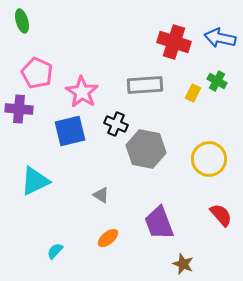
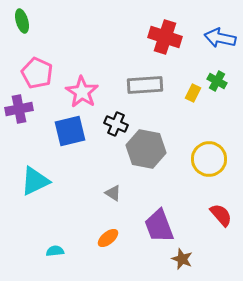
red cross: moved 9 px left, 5 px up
purple cross: rotated 16 degrees counterclockwise
gray triangle: moved 12 px right, 2 px up
purple trapezoid: moved 3 px down
cyan semicircle: rotated 42 degrees clockwise
brown star: moved 1 px left, 5 px up
